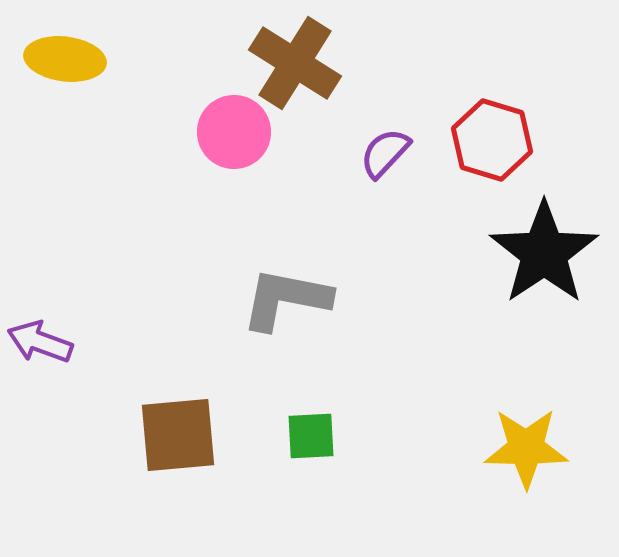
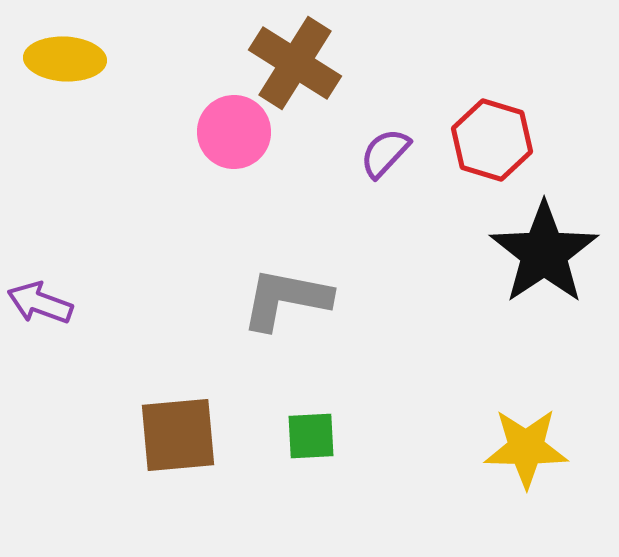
yellow ellipse: rotated 4 degrees counterclockwise
purple arrow: moved 39 px up
